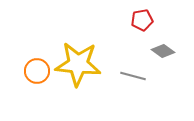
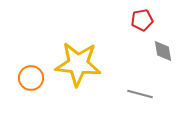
gray diamond: rotated 45 degrees clockwise
orange circle: moved 6 px left, 7 px down
gray line: moved 7 px right, 18 px down
